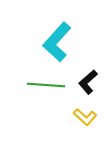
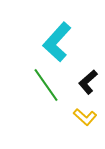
green line: rotated 51 degrees clockwise
